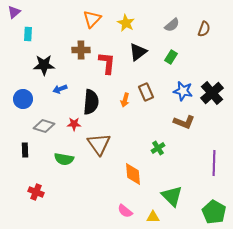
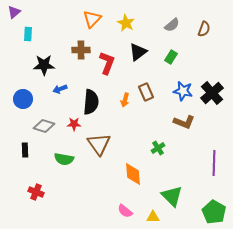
red L-shape: rotated 15 degrees clockwise
